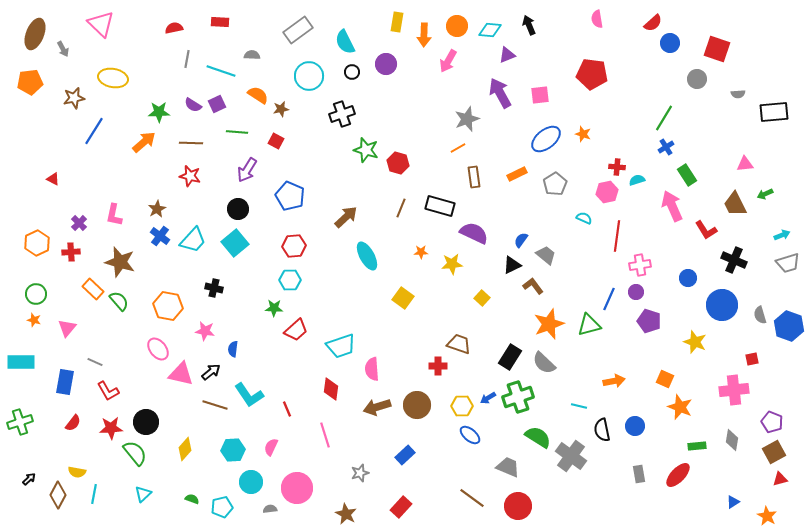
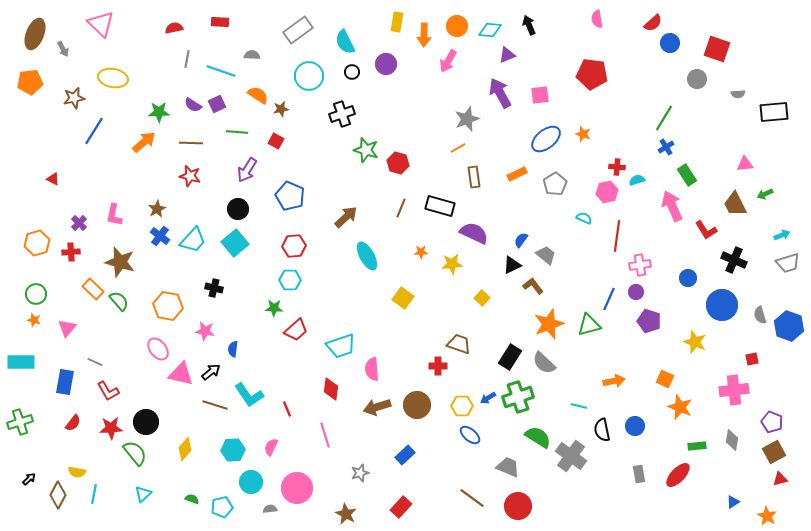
orange hexagon at (37, 243): rotated 10 degrees clockwise
